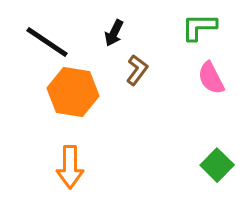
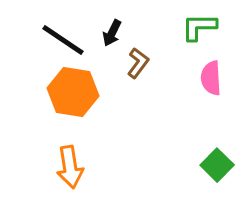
black arrow: moved 2 px left
black line: moved 16 px right, 2 px up
brown L-shape: moved 1 px right, 7 px up
pink semicircle: rotated 24 degrees clockwise
orange arrow: rotated 9 degrees counterclockwise
